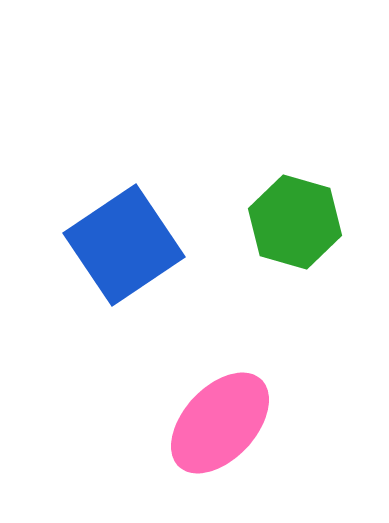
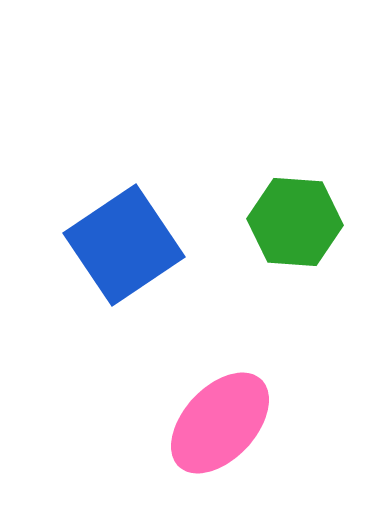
green hexagon: rotated 12 degrees counterclockwise
